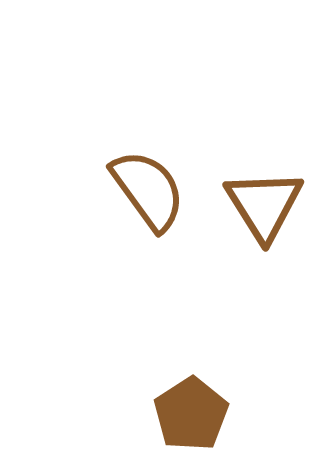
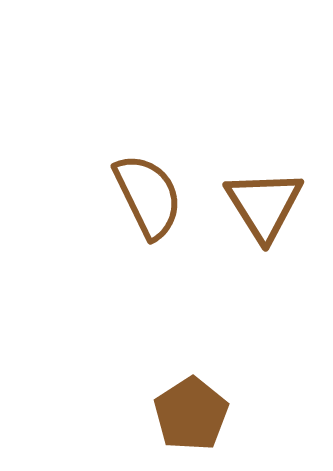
brown semicircle: moved 6 px down; rotated 10 degrees clockwise
